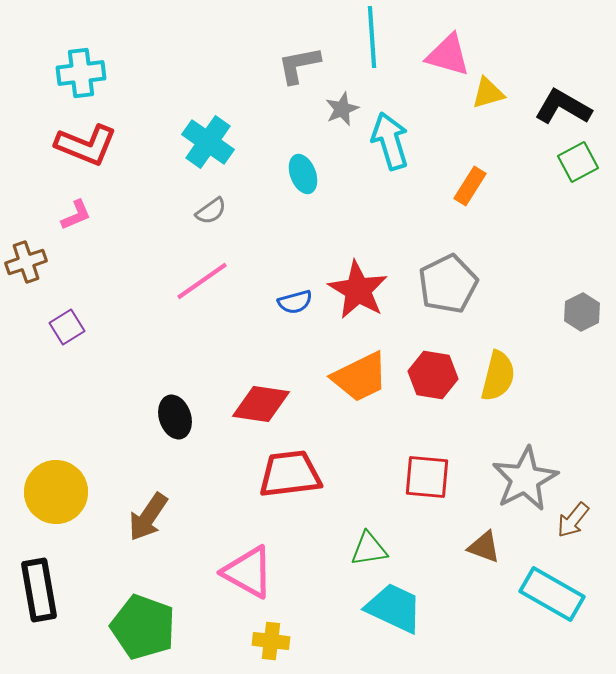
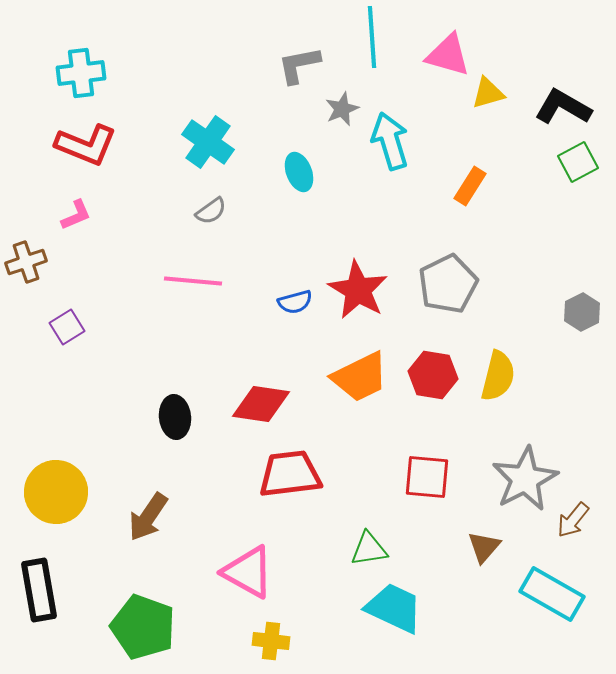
cyan ellipse at (303, 174): moved 4 px left, 2 px up
pink line at (202, 281): moved 9 px left; rotated 40 degrees clockwise
black ellipse at (175, 417): rotated 12 degrees clockwise
brown triangle at (484, 547): rotated 51 degrees clockwise
